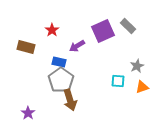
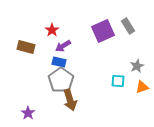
gray rectangle: rotated 14 degrees clockwise
purple arrow: moved 14 px left
